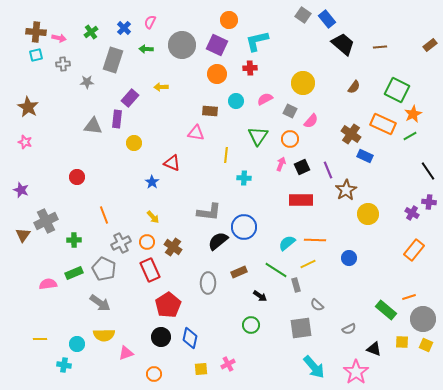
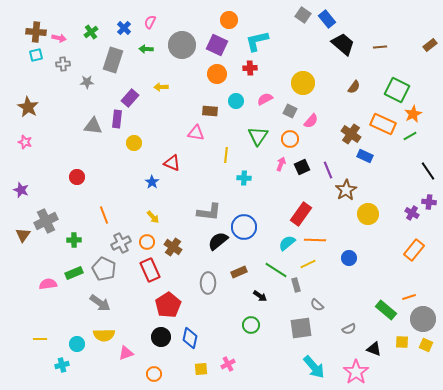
red rectangle at (301, 200): moved 14 px down; rotated 55 degrees counterclockwise
cyan cross at (64, 365): moved 2 px left; rotated 24 degrees counterclockwise
